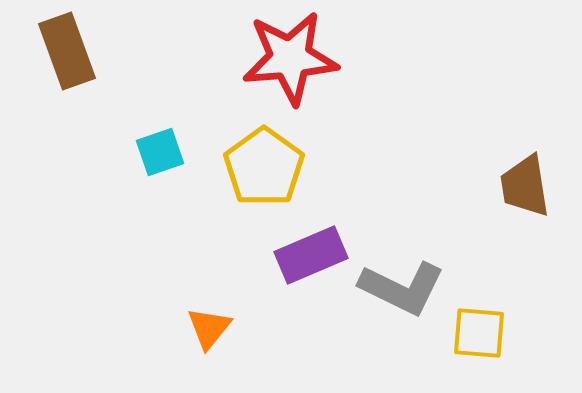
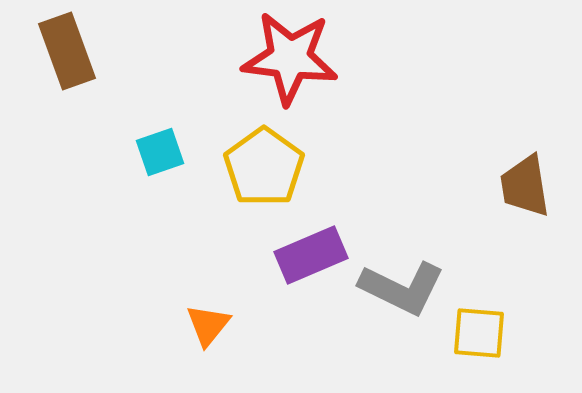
red star: rotated 12 degrees clockwise
orange triangle: moved 1 px left, 3 px up
